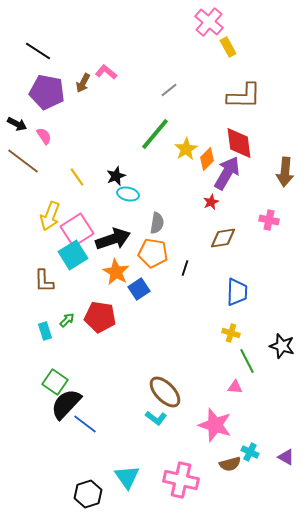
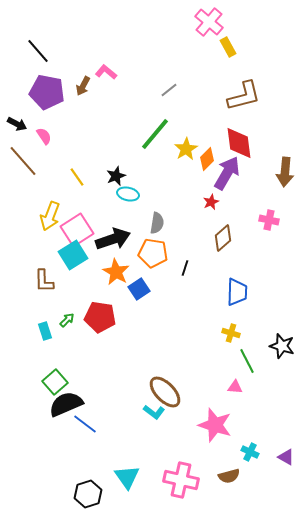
black line at (38, 51): rotated 16 degrees clockwise
brown arrow at (83, 83): moved 3 px down
brown L-shape at (244, 96): rotated 15 degrees counterclockwise
brown line at (23, 161): rotated 12 degrees clockwise
brown diamond at (223, 238): rotated 32 degrees counterclockwise
green square at (55, 382): rotated 15 degrees clockwise
black semicircle at (66, 404): rotated 24 degrees clockwise
cyan L-shape at (156, 418): moved 2 px left, 6 px up
brown semicircle at (230, 464): moved 1 px left, 12 px down
